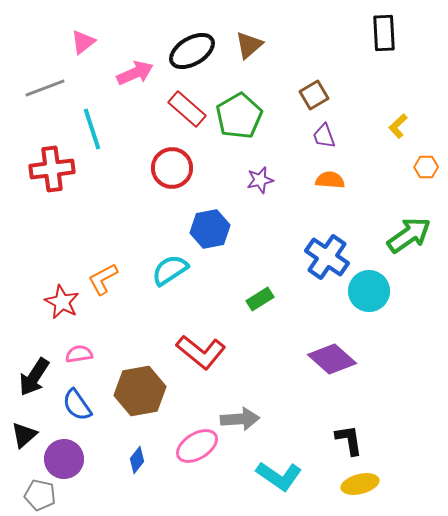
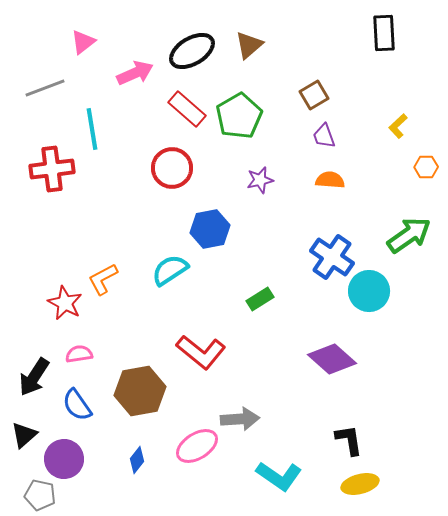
cyan line: rotated 9 degrees clockwise
blue cross: moved 5 px right
red star: moved 3 px right, 1 px down
